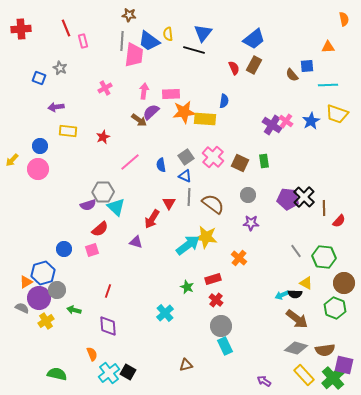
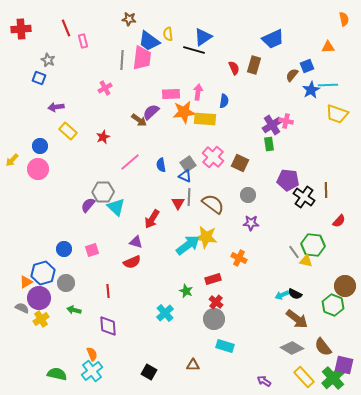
brown star at (129, 15): moved 4 px down
blue triangle at (203, 33): moved 4 px down; rotated 18 degrees clockwise
blue trapezoid at (254, 39): moved 19 px right; rotated 15 degrees clockwise
gray line at (122, 41): moved 19 px down
pink trapezoid at (134, 55): moved 8 px right, 3 px down
brown rectangle at (254, 65): rotated 12 degrees counterclockwise
blue square at (307, 66): rotated 16 degrees counterclockwise
gray star at (60, 68): moved 12 px left, 8 px up
brown semicircle at (292, 75): rotated 80 degrees clockwise
pink arrow at (144, 91): moved 54 px right, 1 px down
pink cross at (286, 121): rotated 24 degrees counterclockwise
blue star at (311, 121): moved 31 px up
purple cross at (272, 125): rotated 24 degrees clockwise
yellow rectangle at (68, 131): rotated 36 degrees clockwise
gray square at (186, 157): moved 2 px right, 7 px down
green rectangle at (264, 161): moved 5 px right, 17 px up
black cross at (304, 197): rotated 10 degrees counterclockwise
purple pentagon at (288, 199): moved 19 px up
red triangle at (169, 203): moved 9 px right
purple semicircle at (88, 205): rotated 147 degrees clockwise
brown line at (324, 208): moved 2 px right, 18 px up
red semicircle at (100, 229): moved 32 px right, 33 px down; rotated 18 degrees clockwise
gray line at (296, 251): moved 2 px left, 1 px down
green hexagon at (324, 257): moved 11 px left, 12 px up
orange cross at (239, 258): rotated 14 degrees counterclockwise
yellow triangle at (306, 283): moved 22 px up; rotated 16 degrees counterclockwise
brown circle at (344, 283): moved 1 px right, 3 px down
green star at (187, 287): moved 1 px left, 4 px down
gray circle at (57, 290): moved 9 px right, 7 px up
red line at (108, 291): rotated 24 degrees counterclockwise
black semicircle at (295, 294): rotated 24 degrees clockwise
red cross at (216, 300): moved 2 px down
green hexagon at (335, 308): moved 2 px left, 3 px up
yellow cross at (46, 321): moved 5 px left, 2 px up
gray circle at (221, 326): moved 7 px left, 7 px up
cyan rectangle at (225, 346): rotated 48 degrees counterclockwise
gray diamond at (296, 348): moved 4 px left; rotated 15 degrees clockwise
brown semicircle at (325, 350): moved 2 px left, 3 px up; rotated 60 degrees clockwise
brown triangle at (186, 365): moved 7 px right; rotated 16 degrees clockwise
black square at (128, 372): moved 21 px right
cyan cross at (109, 373): moved 17 px left, 2 px up
yellow rectangle at (304, 375): moved 2 px down
